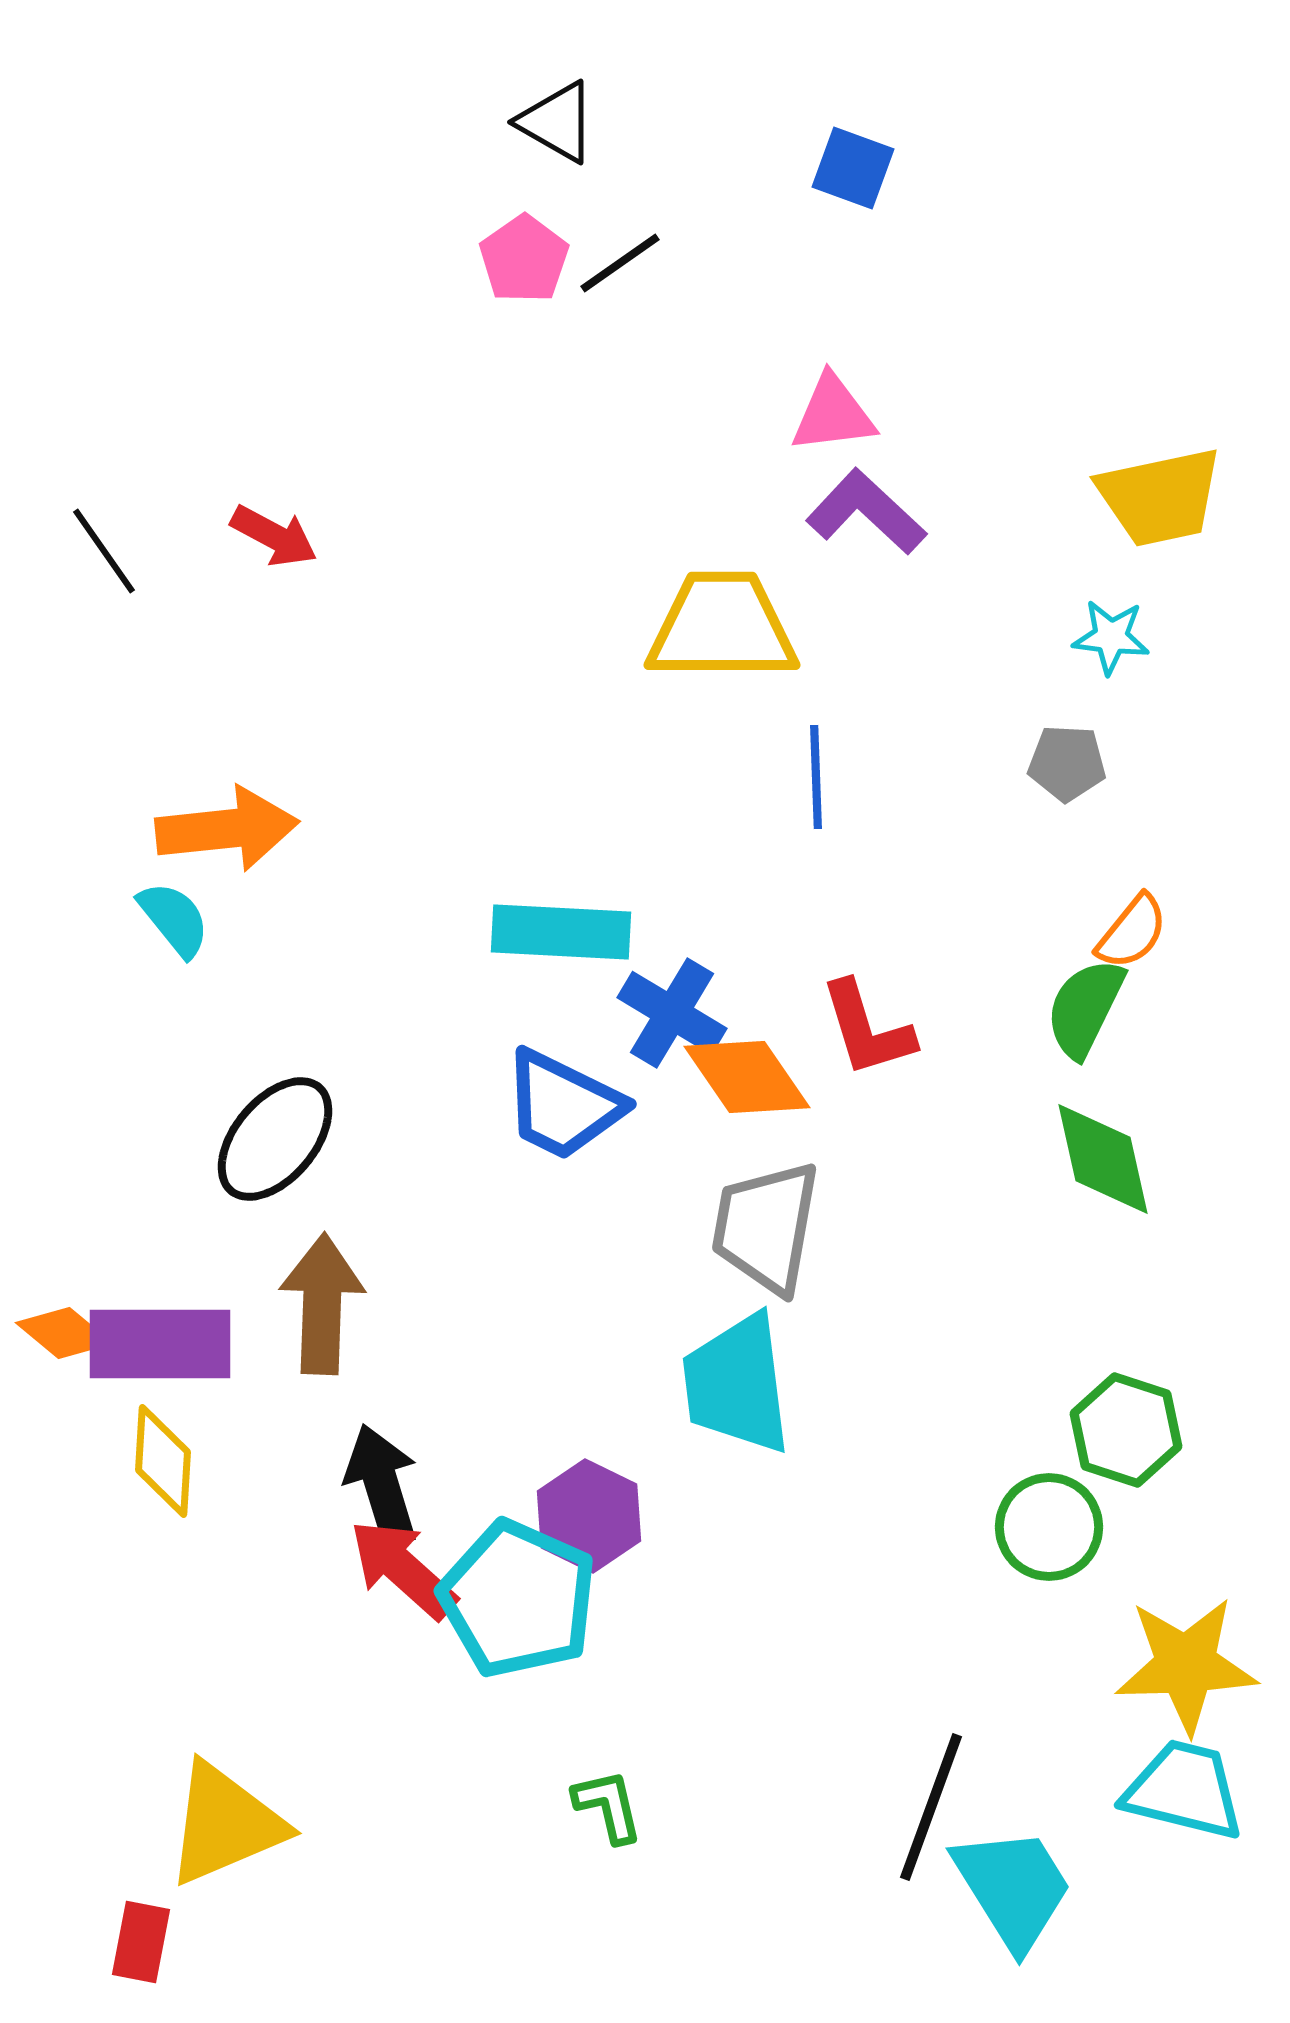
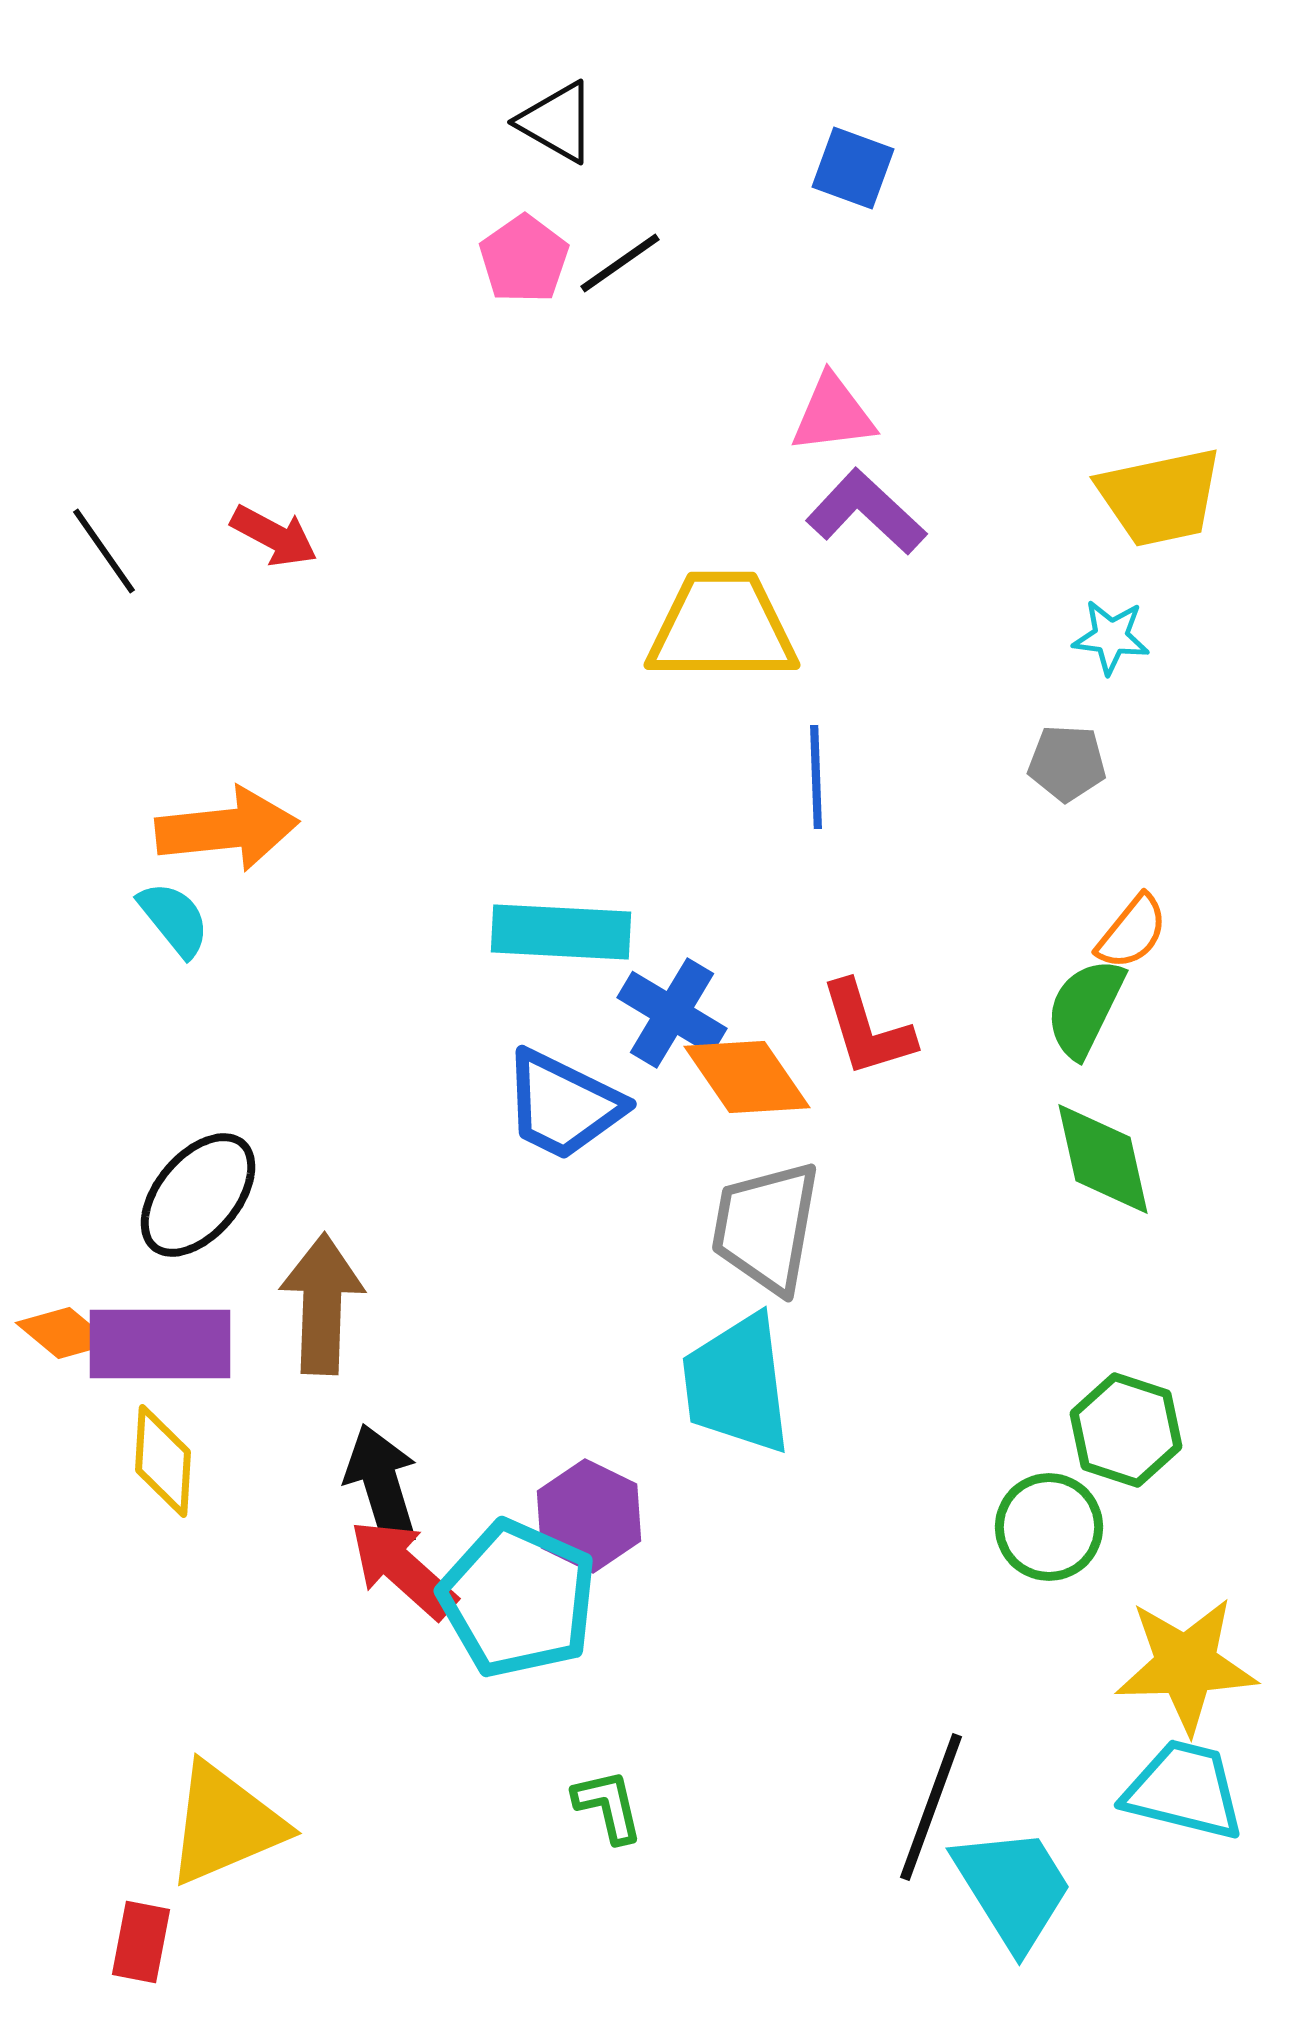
black ellipse at (275, 1139): moved 77 px left, 56 px down
